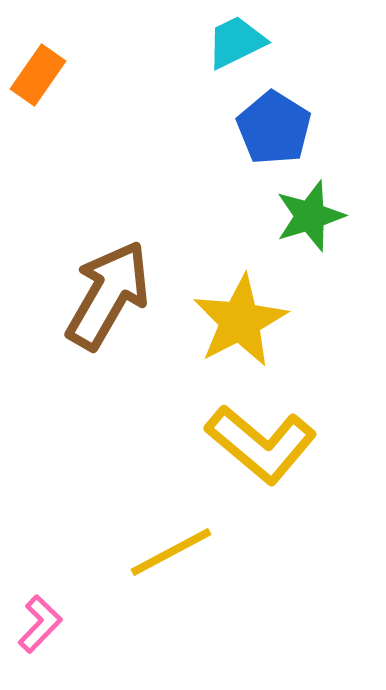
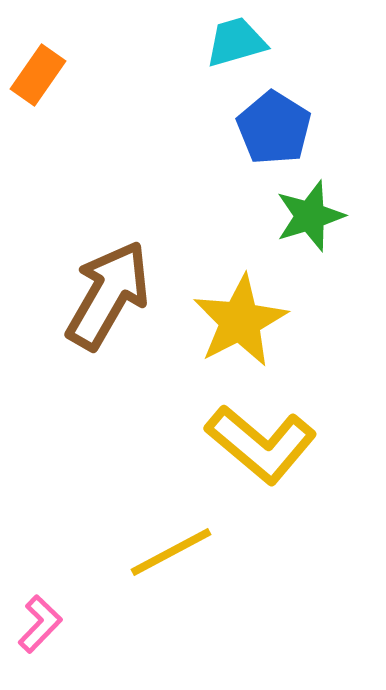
cyan trapezoid: rotated 10 degrees clockwise
